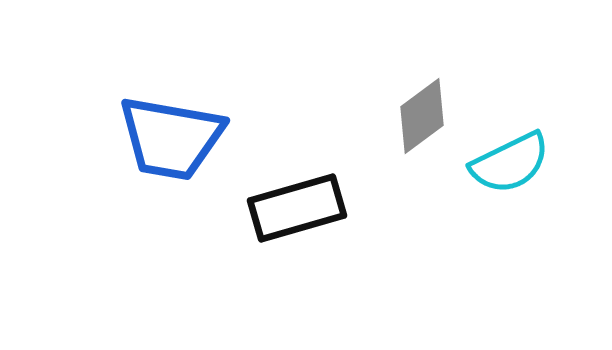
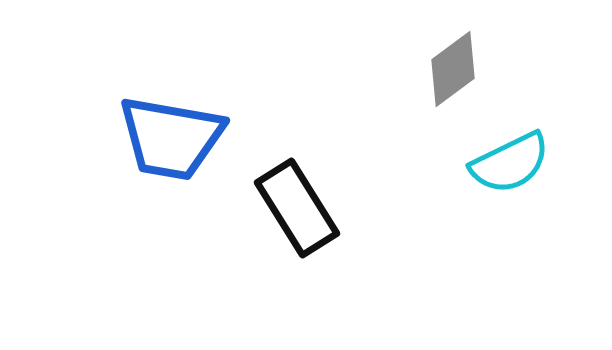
gray diamond: moved 31 px right, 47 px up
black rectangle: rotated 74 degrees clockwise
